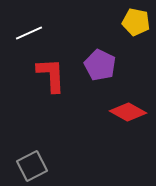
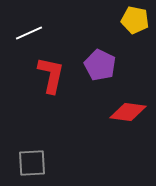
yellow pentagon: moved 1 px left, 2 px up
red L-shape: rotated 15 degrees clockwise
red diamond: rotated 21 degrees counterclockwise
gray square: moved 3 px up; rotated 24 degrees clockwise
